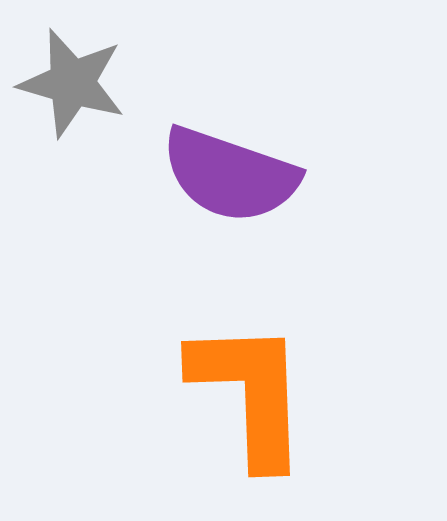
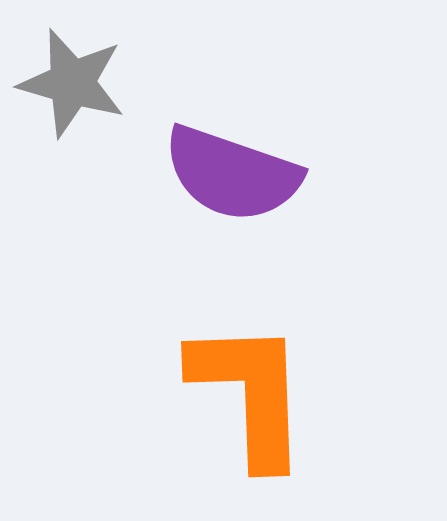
purple semicircle: moved 2 px right, 1 px up
